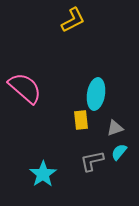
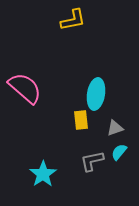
yellow L-shape: rotated 16 degrees clockwise
